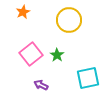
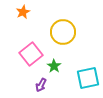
yellow circle: moved 6 px left, 12 px down
green star: moved 3 px left, 11 px down
purple arrow: rotated 88 degrees counterclockwise
